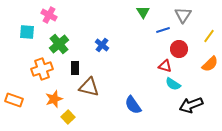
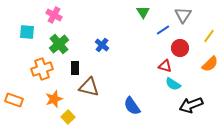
pink cross: moved 5 px right
blue line: rotated 16 degrees counterclockwise
red circle: moved 1 px right, 1 px up
blue semicircle: moved 1 px left, 1 px down
